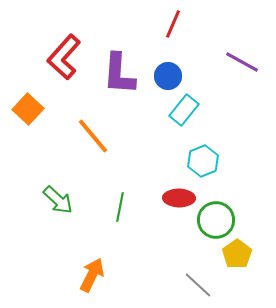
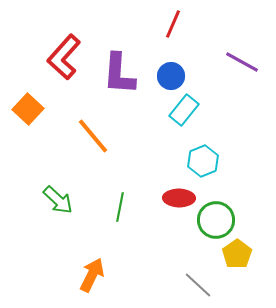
blue circle: moved 3 px right
